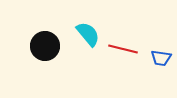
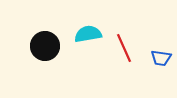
cyan semicircle: rotated 60 degrees counterclockwise
red line: moved 1 px right, 1 px up; rotated 52 degrees clockwise
